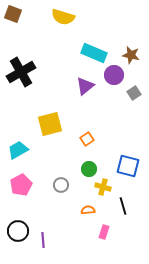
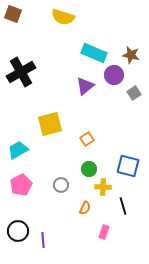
yellow cross: rotated 14 degrees counterclockwise
orange semicircle: moved 3 px left, 2 px up; rotated 120 degrees clockwise
